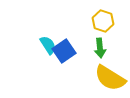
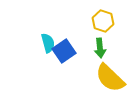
cyan semicircle: moved 2 px up; rotated 18 degrees clockwise
yellow semicircle: rotated 12 degrees clockwise
